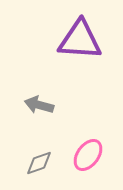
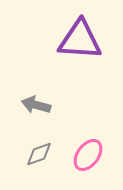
gray arrow: moved 3 px left
gray diamond: moved 9 px up
